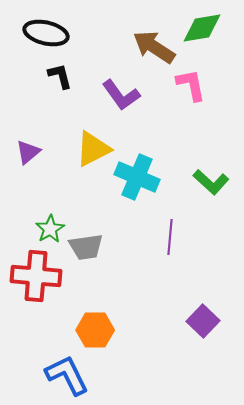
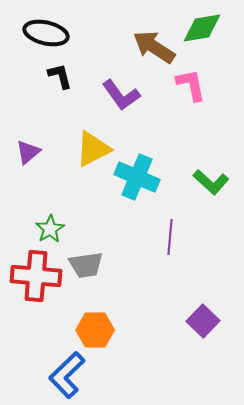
gray trapezoid: moved 18 px down
blue L-shape: rotated 108 degrees counterclockwise
